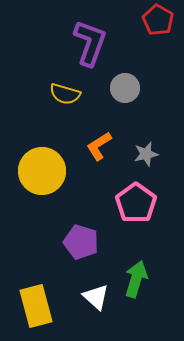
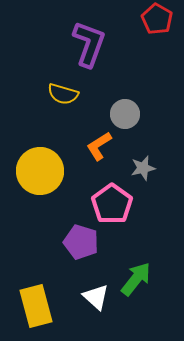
red pentagon: moved 1 px left, 1 px up
purple L-shape: moved 1 px left, 1 px down
gray circle: moved 26 px down
yellow semicircle: moved 2 px left
gray star: moved 3 px left, 14 px down
yellow circle: moved 2 px left
pink pentagon: moved 24 px left, 1 px down
green arrow: rotated 21 degrees clockwise
